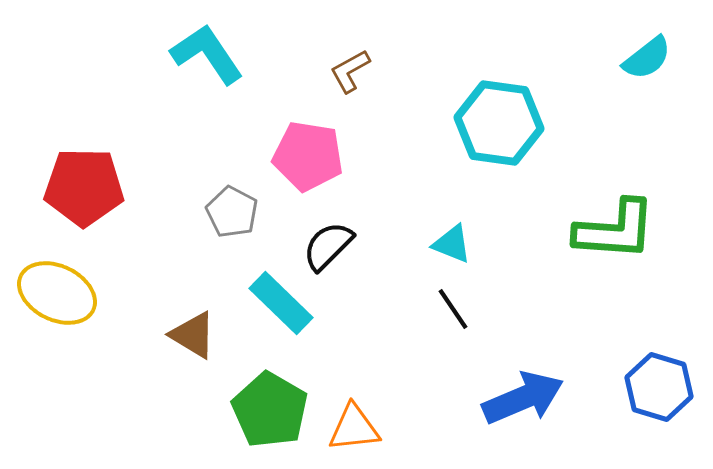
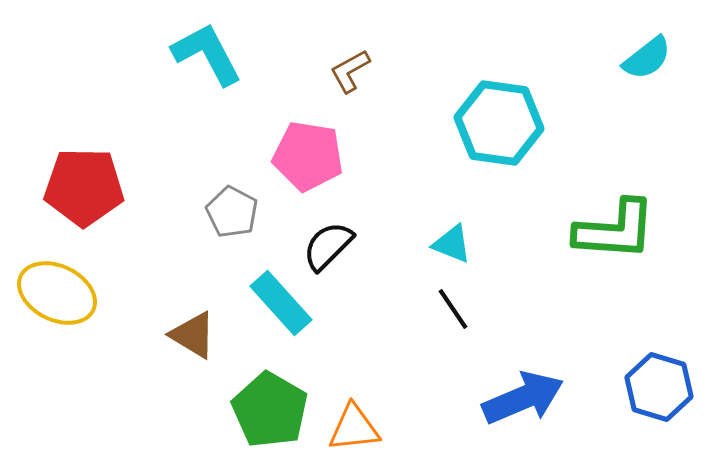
cyan L-shape: rotated 6 degrees clockwise
cyan rectangle: rotated 4 degrees clockwise
